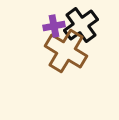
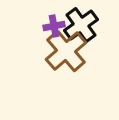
brown cross: rotated 18 degrees clockwise
